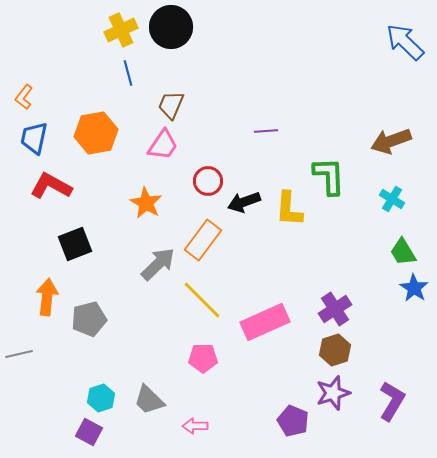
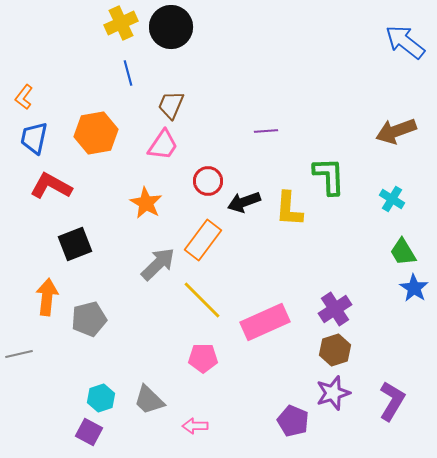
yellow cross: moved 7 px up
blue arrow: rotated 6 degrees counterclockwise
brown arrow: moved 5 px right, 10 px up
